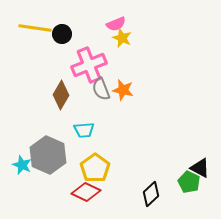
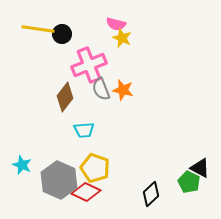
pink semicircle: rotated 36 degrees clockwise
yellow line: moved 3 px right, 1 px down
brown diamond: moved 4 px right, 2 px down; rotated 8 degrees clockwise
gray hexagon: moved 11 px right, 25 px down
yellow pentagon: rotated 16 degrees counterclockwise
